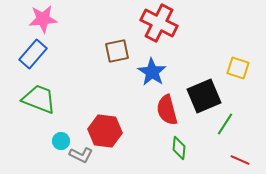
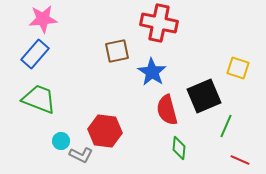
red cross: rotated 15 degrees counterclockwise
blue rectangle: moved 2 px right
green line: moved 1 px right, 2 px down; rotated 10 degrees counterclockwise
